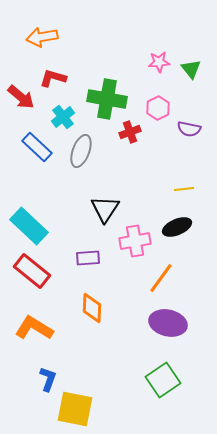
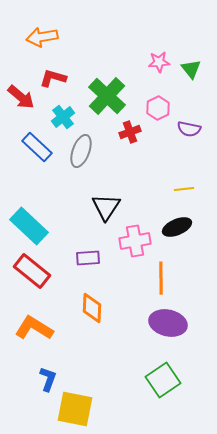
green cross: moved 3 px up; rotated 33 degrees clockwise
black triangle: moved 1 px right, 2 px up
orange line: rotated 36 degrees counterclockwise
